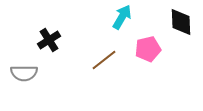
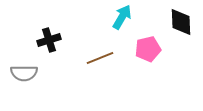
black cross: rotated 15 degrees clockwise
brown line: moved 4 px left, 2 px up; rotated 16 degrees clockwise
